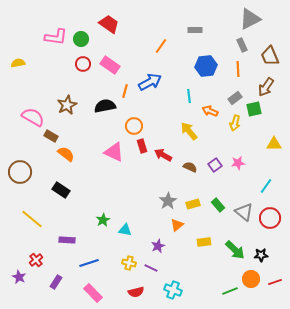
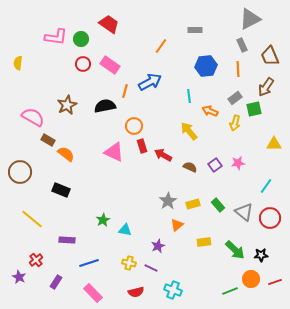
yellow semicircle at (18, 63): rotated 72 degrees counterclockwise
brown rectangle at (51, 136): moved 3 px left, 4 px down
black rectangle at (61, 190): rotated 12 degrees counterclockwise
